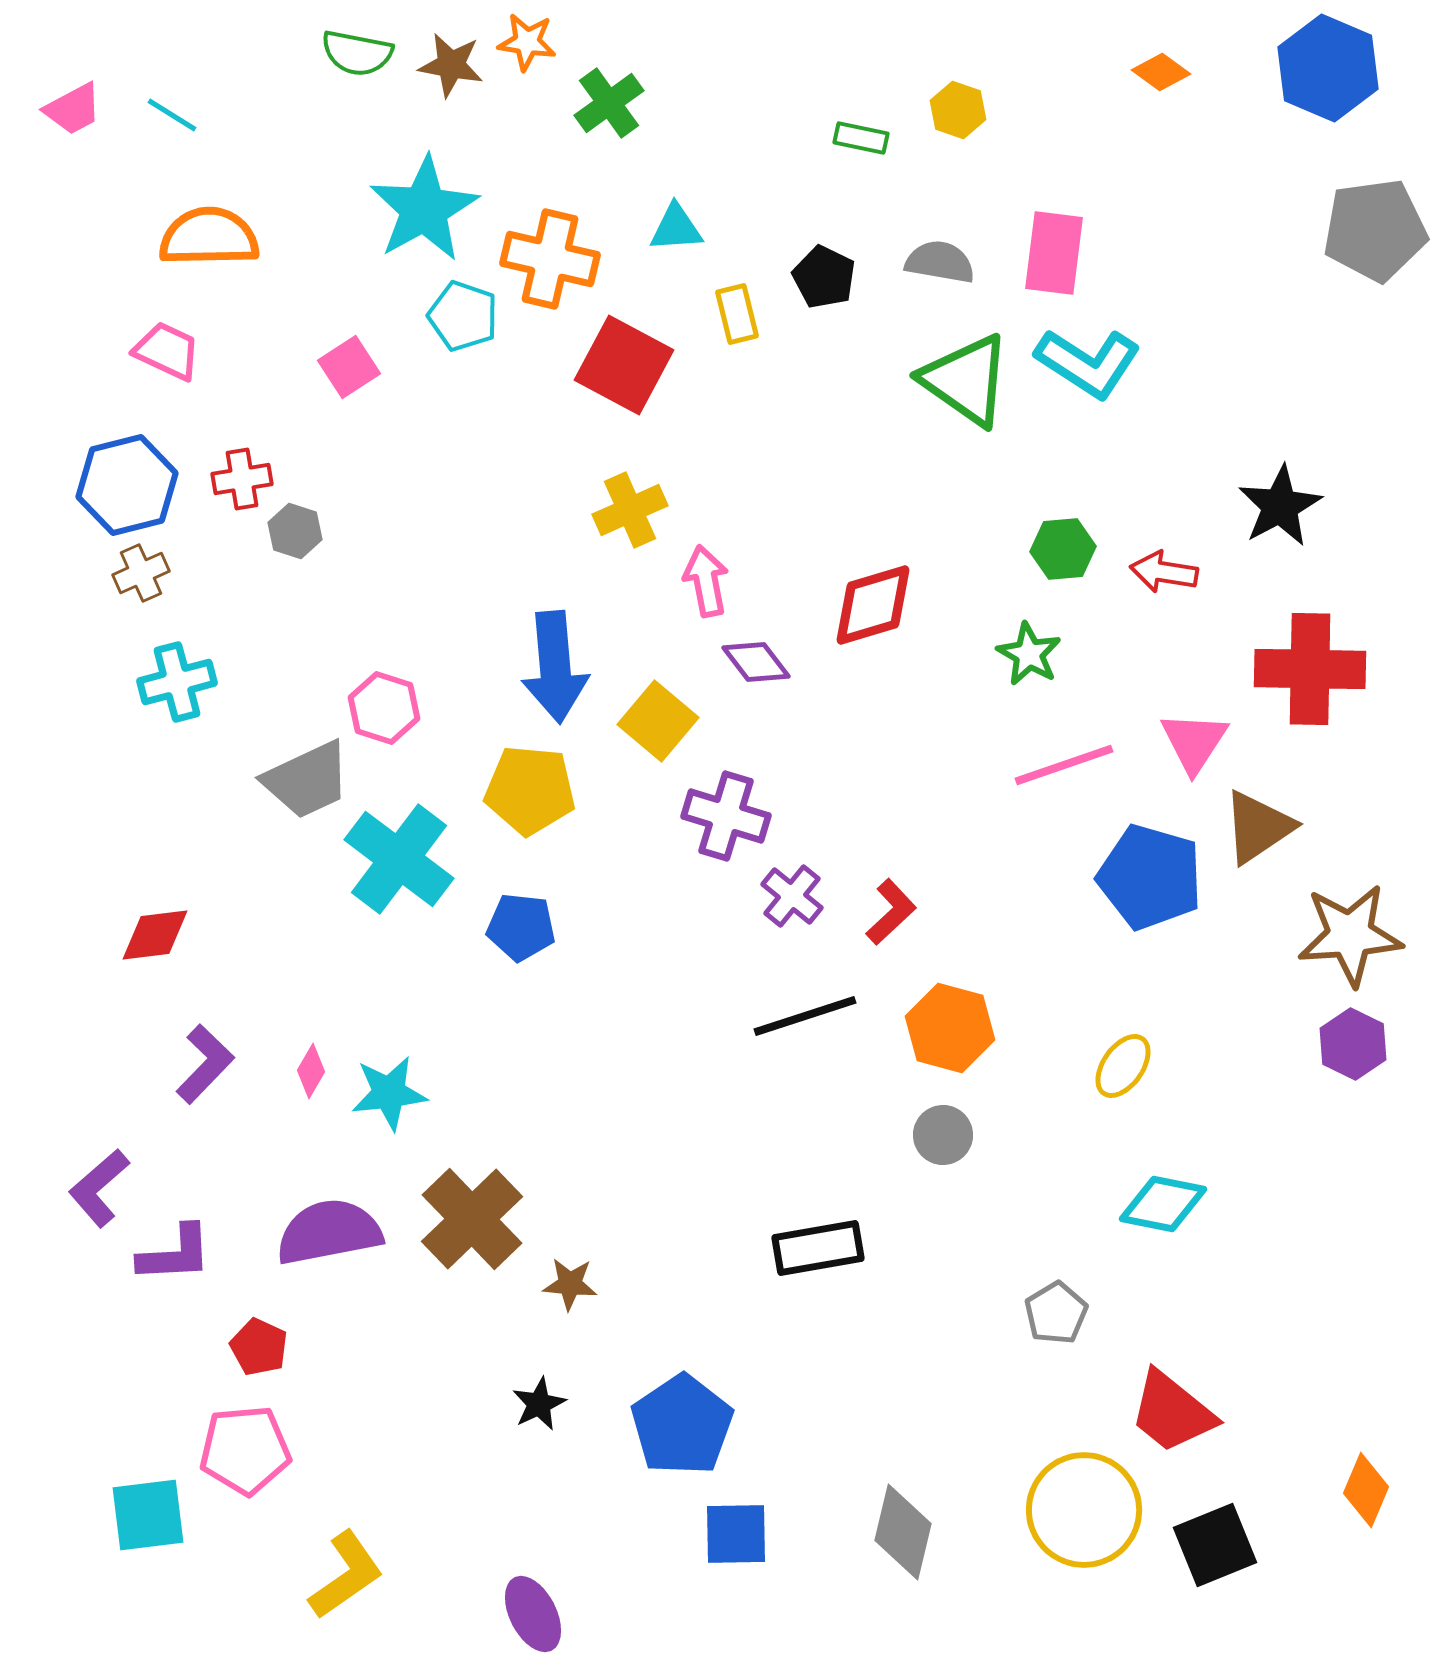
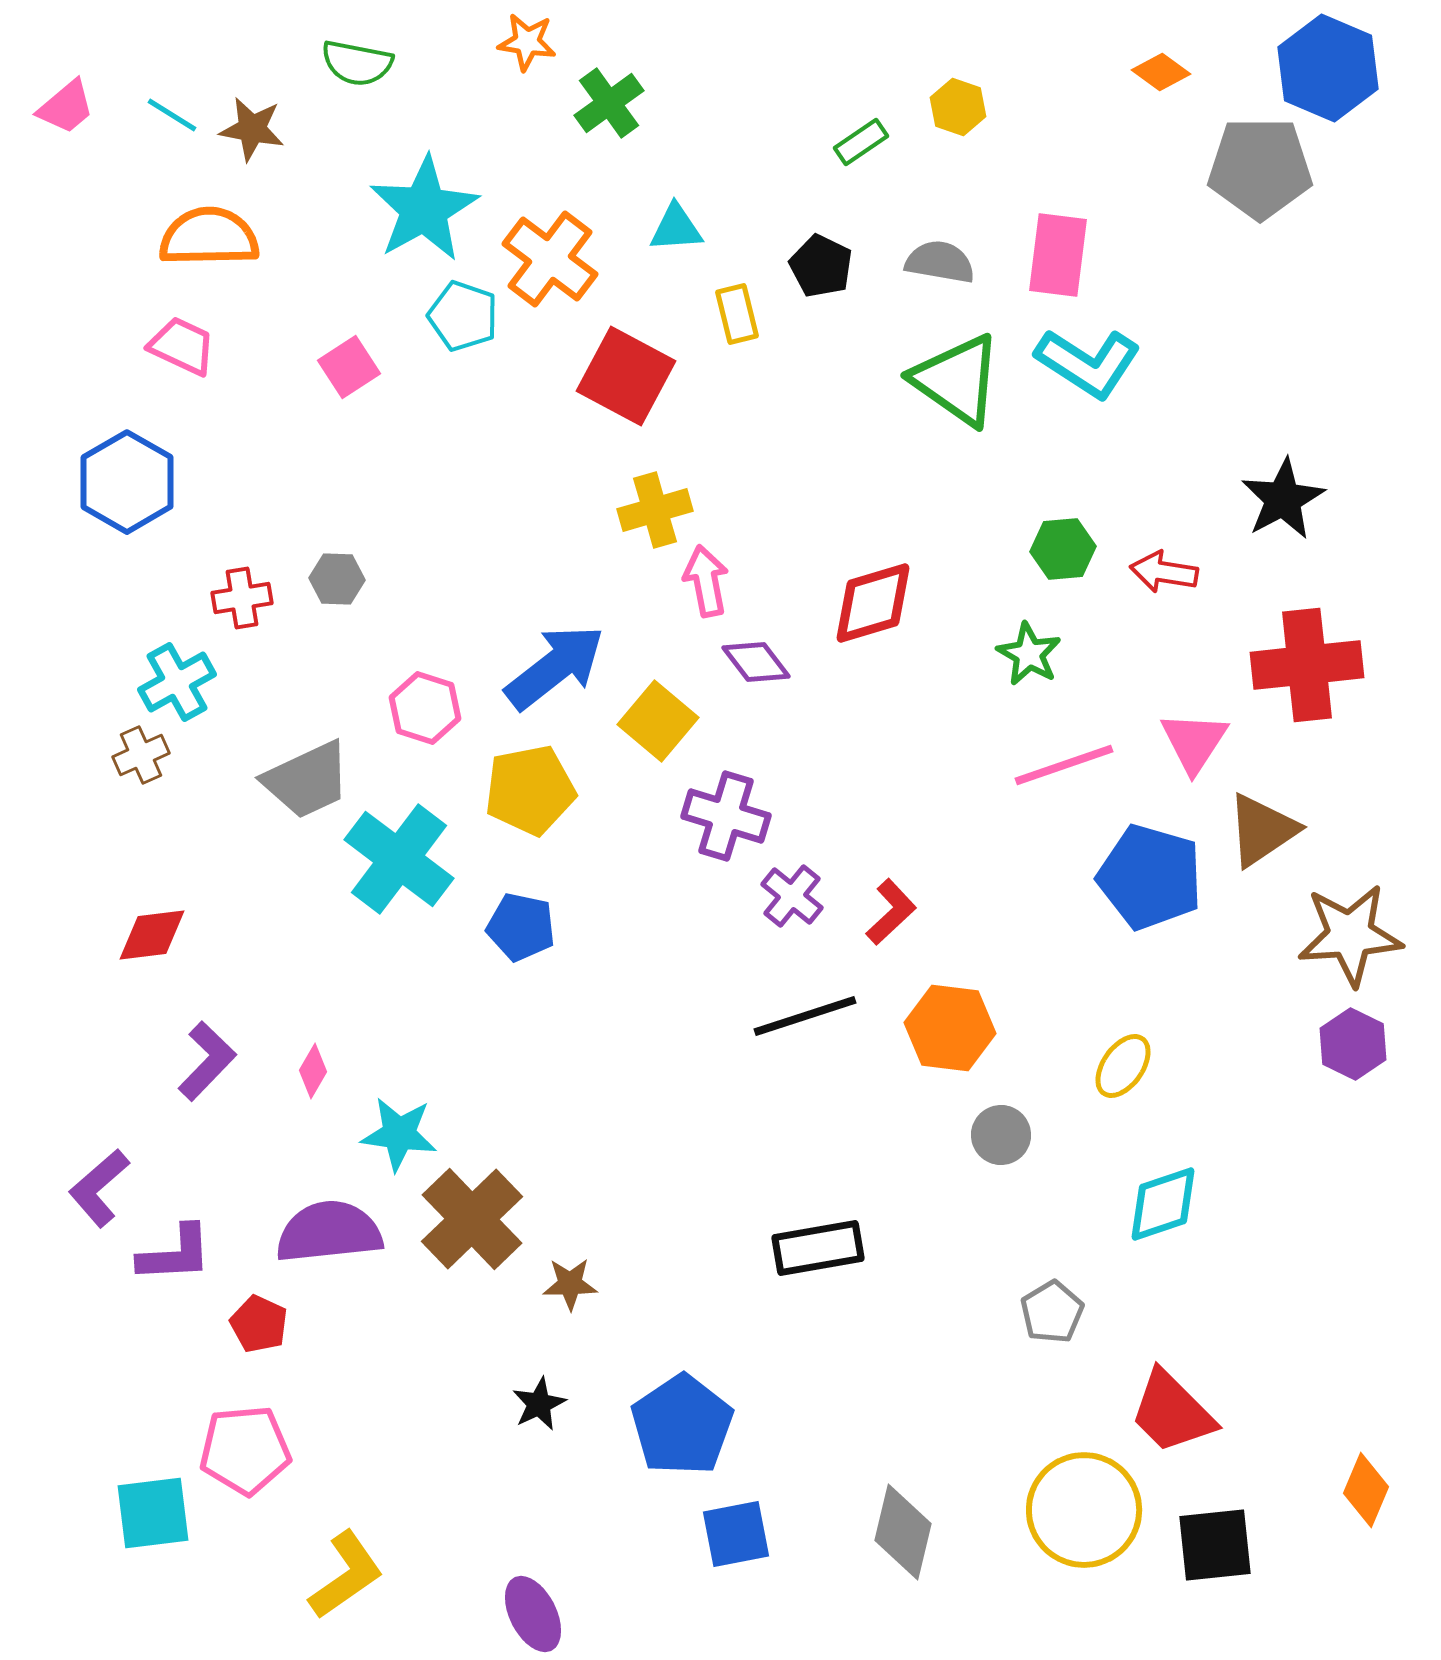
green semicircle at (357, 53): moved 10 px down
brown star at (451, 65): moved 199 px left, 64 px down
pink trapezoid at (73, 109): moved 7 px left, 2 px up; rotated 12 degrees counterclockwise
yellow hexagon at (958, 110): moved 3 px up
green rectangle at (861, 138): moved 4 px down; rotated 46 degrees counterclockwise
gray pentagon at (1375, 230): moved 115 px left, 62 px up; rotated 8 degrees clockwise
pink rectangle at (1054, 253): moved 4 px right, 2 px down
orange cross at (550, 259): rotated 24 degrees clockwise
black pentagon at (824, 277): moved 3 px left, 11 px up
pink trapezoid at (167, 351): moved 15 px right, 5 px up
red square at (624, 365): moved 2 px right, 11 px down
green triangle at (966, 380): moved 9 px left
red cross at (242, 479): moved 119 px down
blue hexagon at (127, 485): moved 3 px up; rotated 16 degrees counterclockwise
black star at (1280, 506): moved 3 px right, 7 px up
yellow cross at (630, 510): moved 25 px right; rotated 8 degrees clockwise
gray hexagon at (295, 531): moved 42 px right, 48 px down; rotated 16 degrees counterclockwise
brown cross at (141, 573): moved 182 px down
red diamond at (873, 605): moved 2 px up
blue arrow at (555, 667): rotated 123 degrees counterclockwise
red cross at (1310, 669): moved 3 px left, 4 px up; rotated 7 degrees counterclockwise
cyan cross at (177, 682): rotated 14 degrees counterclockwise
pink hexagon at (384, 708): moved 41 px right
yellow pentagon at (530, 790): rotated 16 degrees counterclockwise
brown triangle at (1258, 827): moved 4 px right, 3 px down
blue pentagon at (521, 927): rotated 6 degrees clockwise
red diamond at (155, 935): moved 3 px left
orange hexagon at (950, 1028): rotated 8 degrees counterclockwise
purple L-shape at (205, 1064): moved 2 px right, 3 px up
pink diamond at (311, 1071): moved 2 px right
cyan star at (389, 1093): moved 10 px right, 41 px down; rotated 14 degrees clockwise
gray circle at (943, 1135): moved 58 px right
cyan diamond at (1163, 1204): rotated 30 degrees counterclockwise
purple semicircle at (329, 1232): rotated 5 degrees clockwise
brown star at (570, 1284): rotated 6 degrees counterclockwise
gray pentagon at (1056, 1313): moved 4 px left, 1 px up
red pentagon at (259, 1347): moved 23 px up
red trapezoid at (1172, 1412): rotated 6 degrees clockwise
cyan square at (148, 1515): moved 5 px right, 2 px up
blue square at (736, 1534): rotated 10 degrees counterclockwise
black square at (1215, 1545): rotated 16 degrees clockwise
